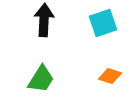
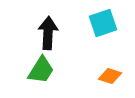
black arrow: moved 4 px right, 13 px down
green trapezoid: moved 9 px up
